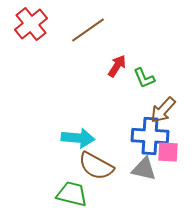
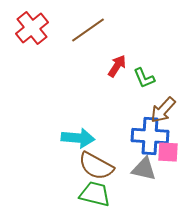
red cross: moved 1 px right, 4 px down
green trapezoid: moved 23 px right
